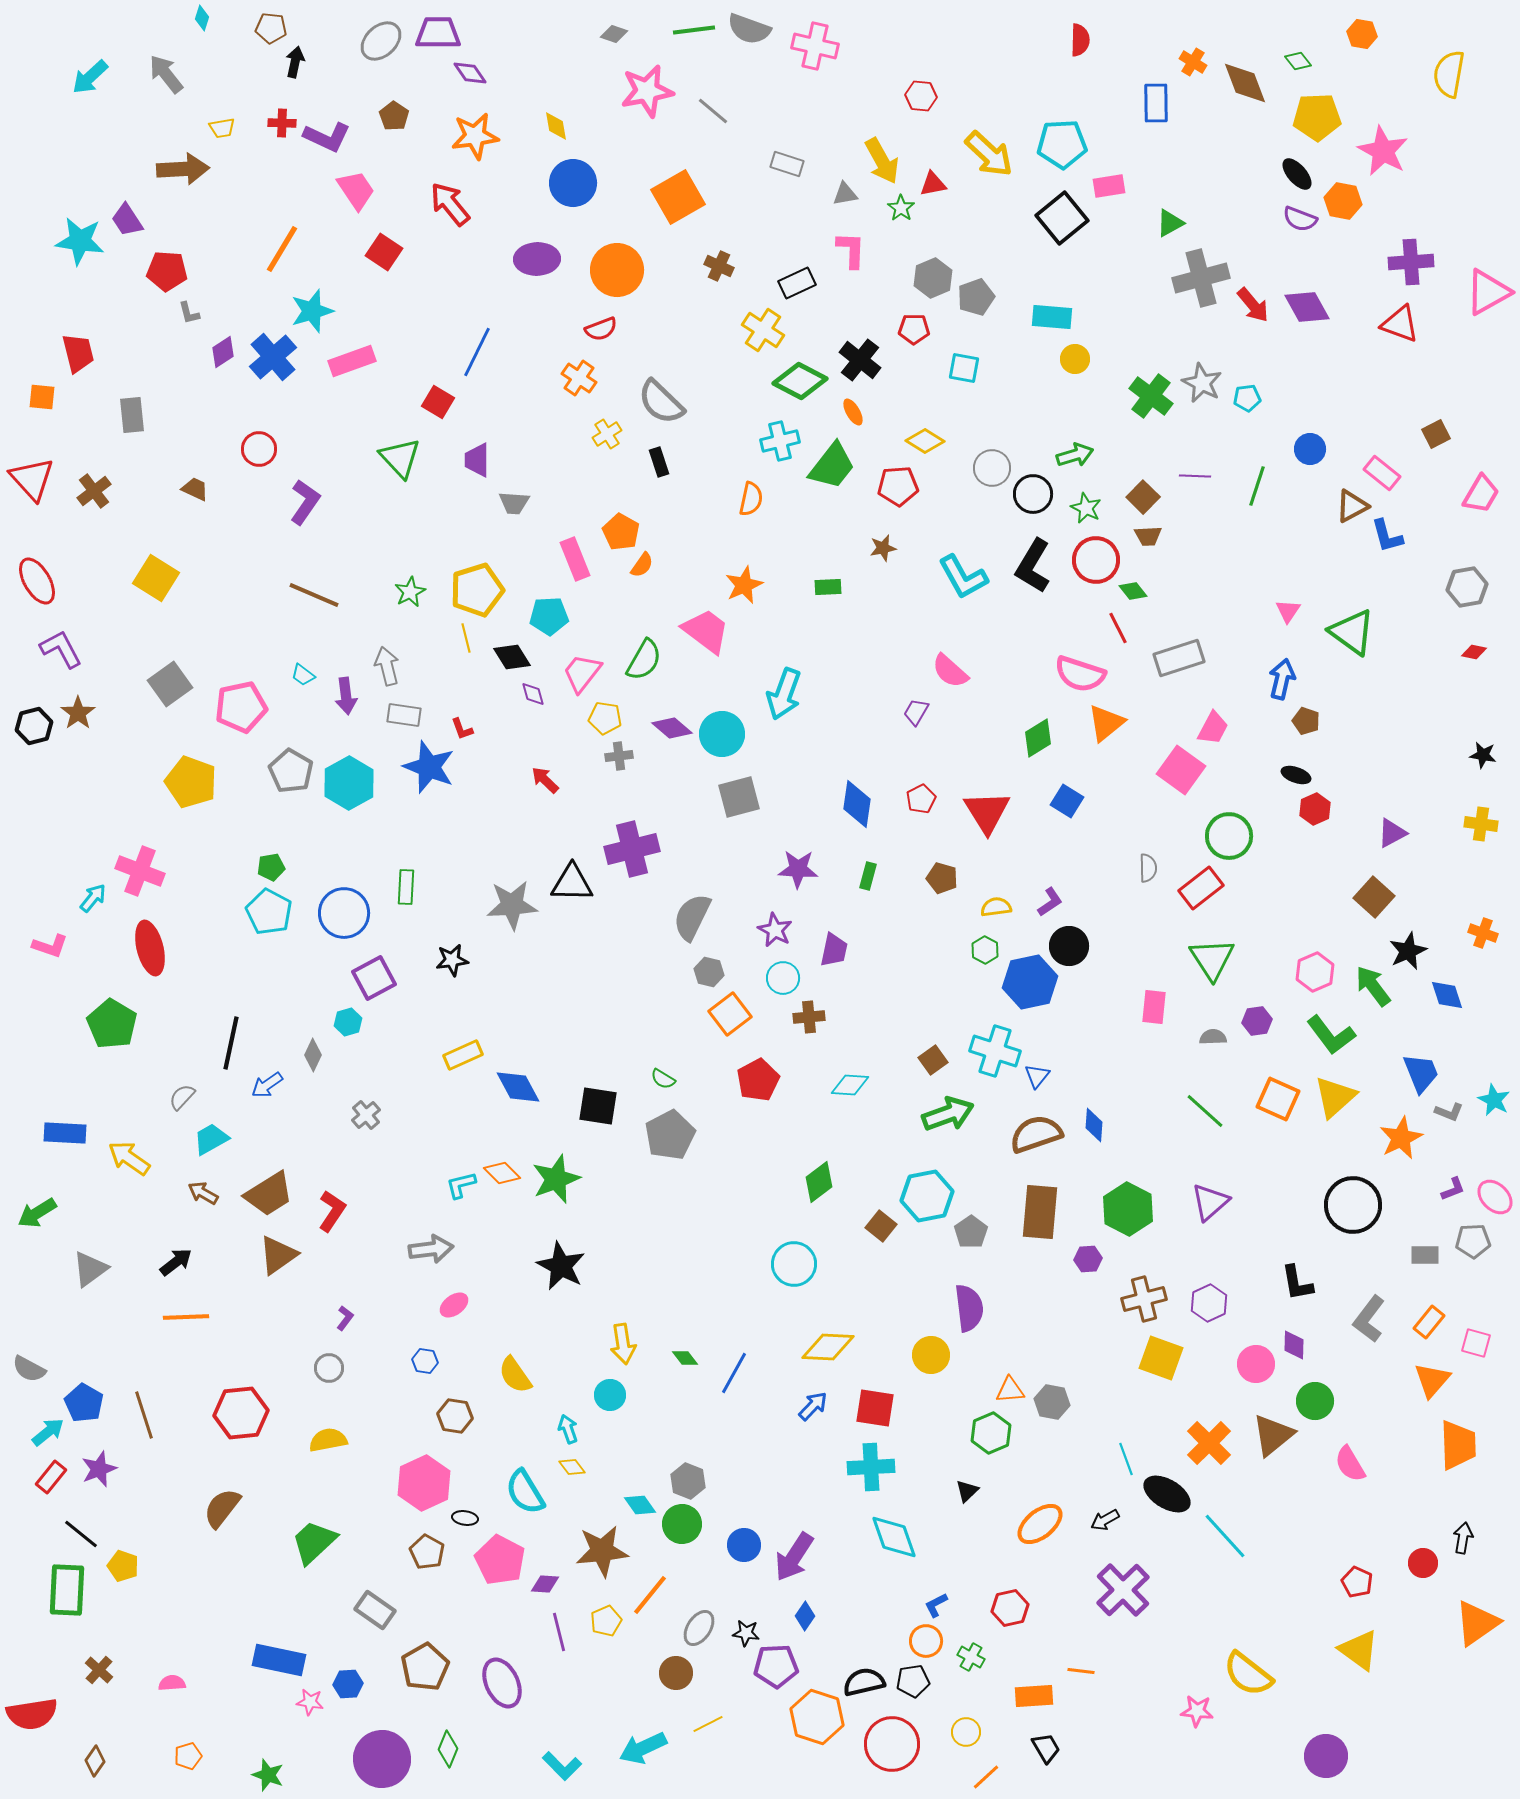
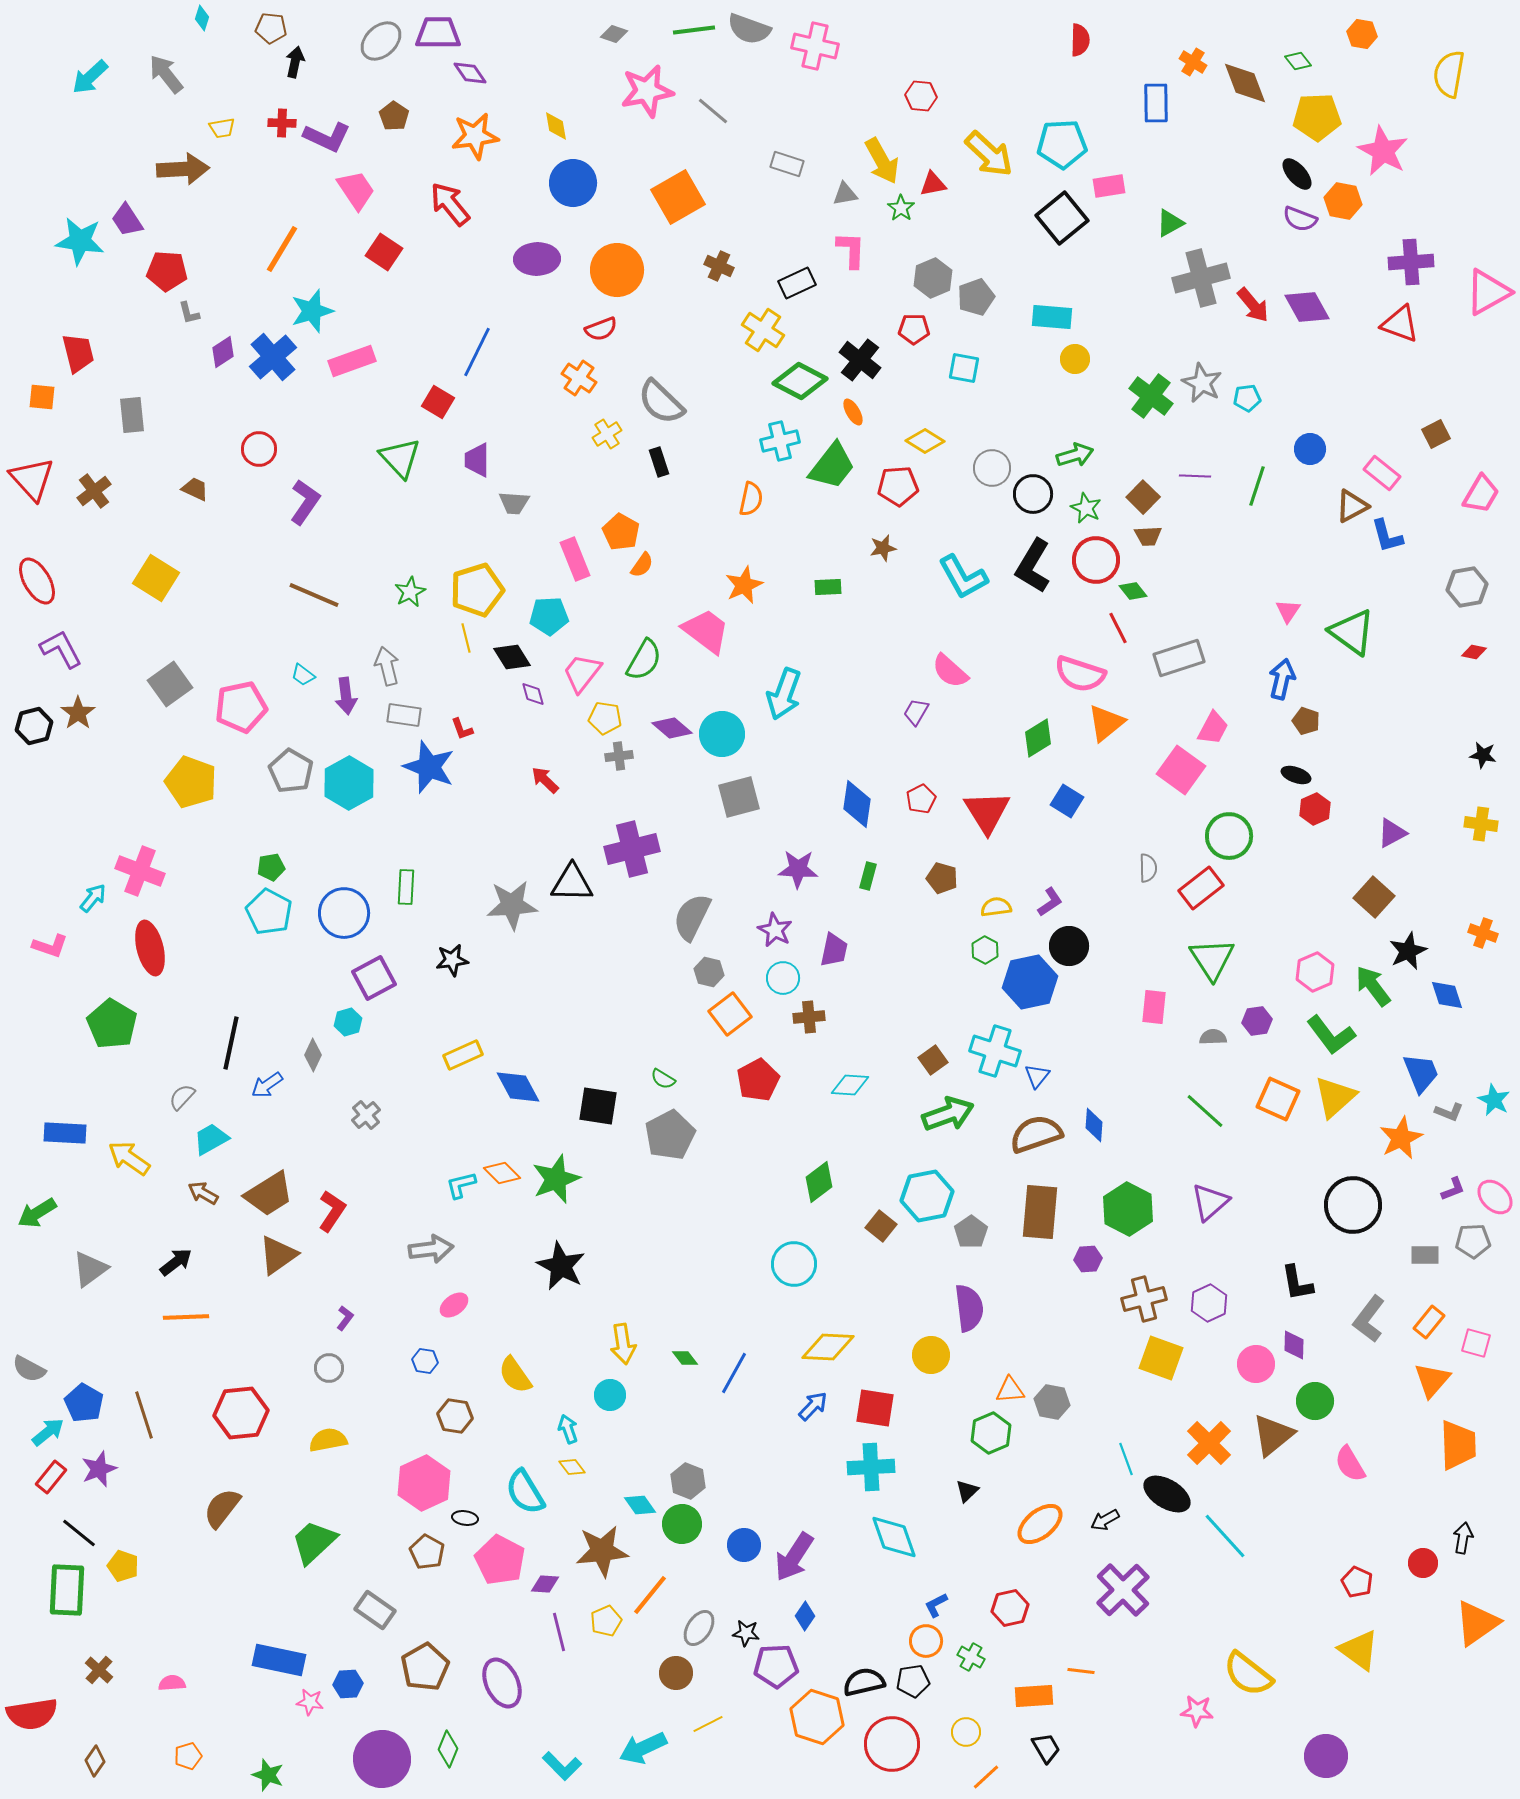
black line at (81, 1534): moved 2 px left, 1 px up
